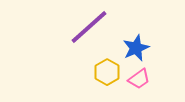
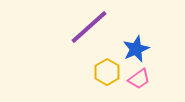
blue star: moved 1 px down
